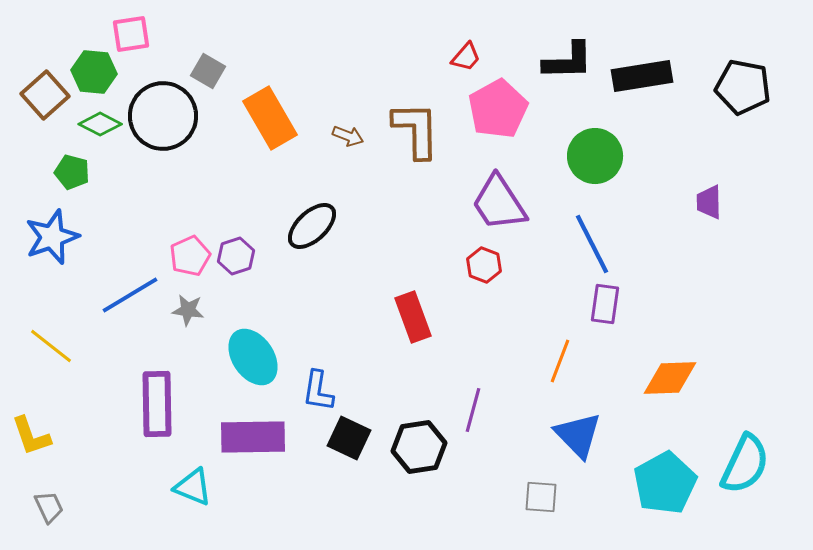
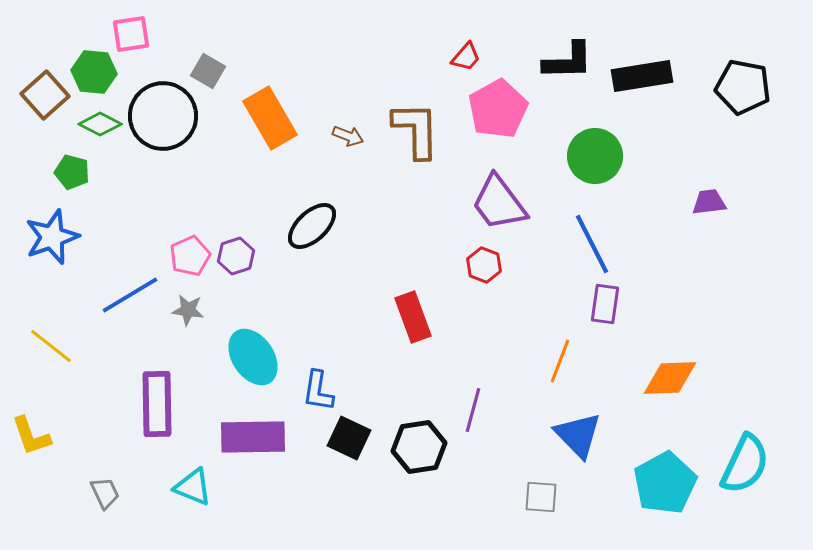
purple trapezoid at (709, 202): rotated 84 degrees clockwise
purple trapezoid at (499, 203): rotated 4 degrees counterclockwise
gray trapezoid at (49, 507): moved 56 px right, 14 px up
